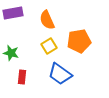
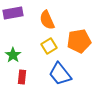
green star: moved 2 px right, 2 px down; rotated 21 degrees clockwise
blue trapezoid: rotated 15 degrees clockwise
